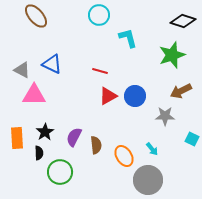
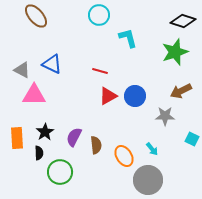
green star: moved 3 px right, 3 px up
